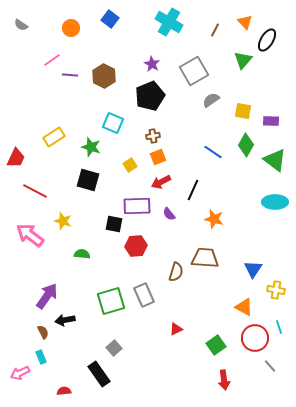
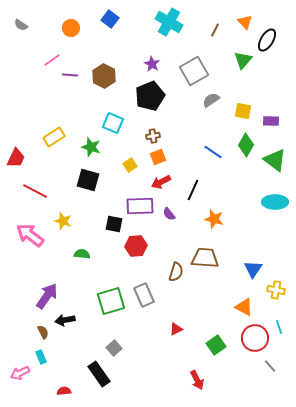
purple rectangle at (137, 206): moved 3 px right
red arrow at (224, 380): moved 27 px left; rotated 18 degrees counterclockwise
